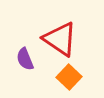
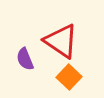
red triangle: moved 1 px right, 2 px down
